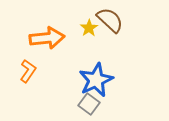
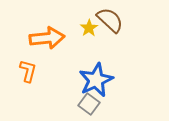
orange L-shape: rotated 20 degrees counterclockwise
